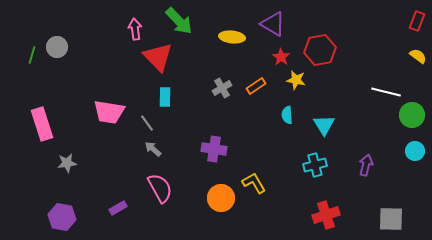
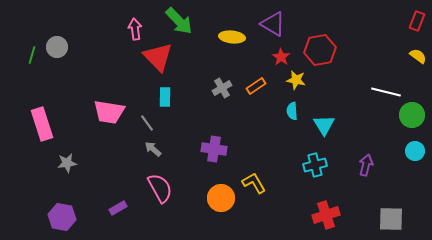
cyan semicircle: moved 5 px right, 4 px up
